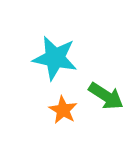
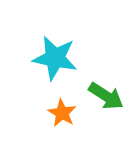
orange star: moved 1 px left, 3 px down
